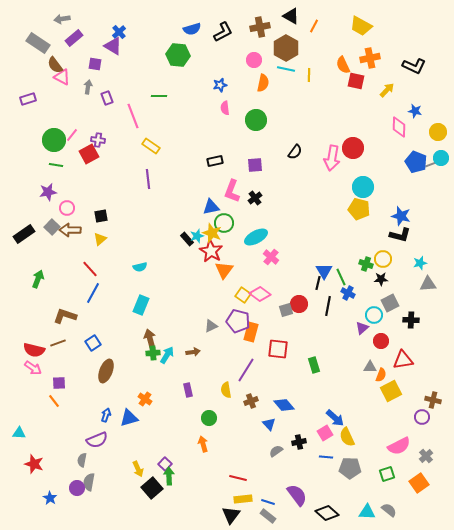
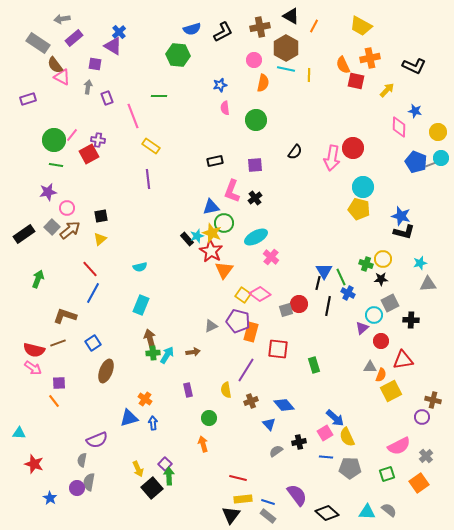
brown arrow at (70, 230): rotated 140 degrees clockwise
black L-shape at (400, 235): moved 4 px right, 3 px up
blue arrow at (106, 415): moved 47 px right, 8 px down; rotated 24 degrees counterclockwise
